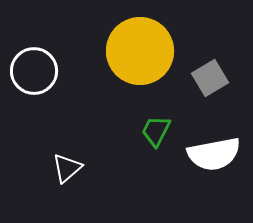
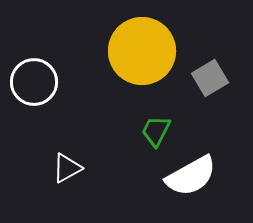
yellow circle: moved 2 px right
white circle: moved 11 px down
white semicircle: moved 23 px left, 22 px down; rotated 18 degrees counterclockwise
white triangle: rotated 12 degrees clockwise
